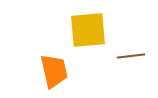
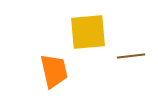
yellow square: moved 2 px down
